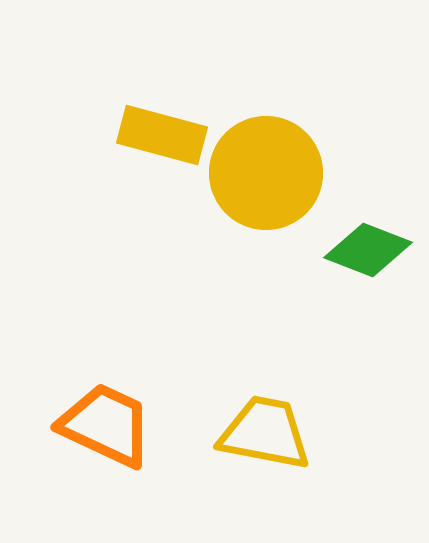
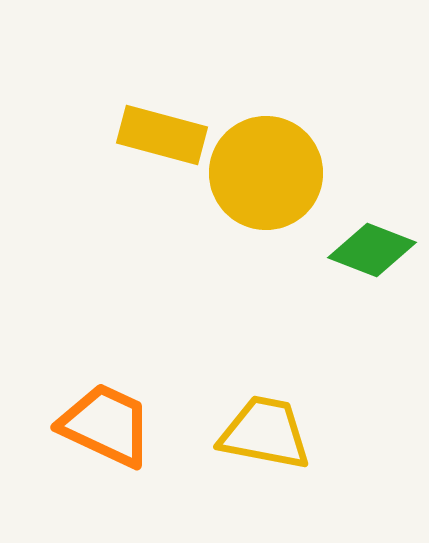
green diamond: moved 4 px right
